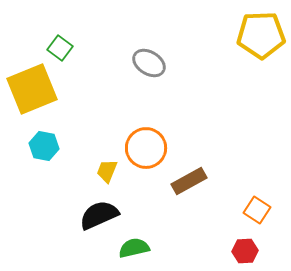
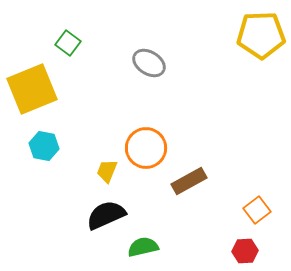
green square: moved 8 px right, 5 px up
orange square: rotated 20 degrees clockwise
black semicircle: moved 7 px right
green semicircle: moved 9 px right, 1 px up
